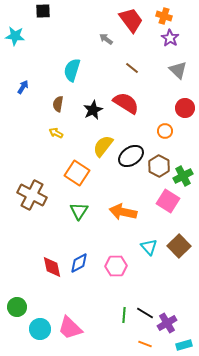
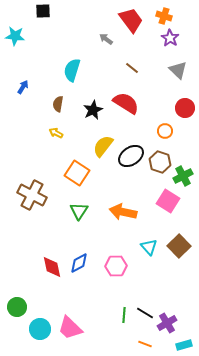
brown hexagon: moved 1 px right, 4 px up; rotated 10 degrees counterclockwise
